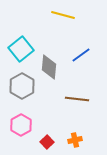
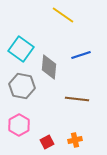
yellow line: rotated 20 degrees clockwise
cyan square: rotated 15 degrees counterclockwise
blue line: rotated 18 degrees clockwise
gray hexagon: rotated 20 degrees counterclockwise
pink hexagon: moved 2 px left
red square: rotated 16 degrees clockwise
